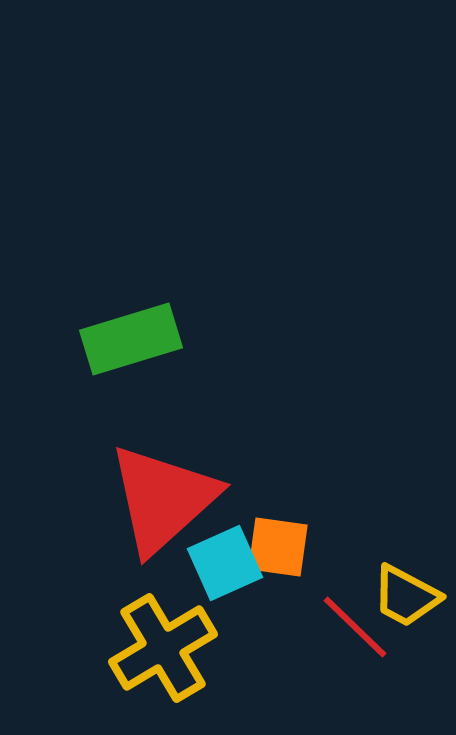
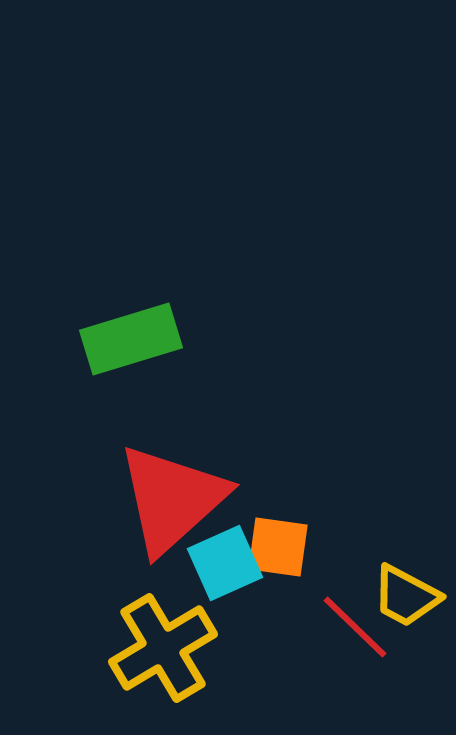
red triangle: moved 9 px right
